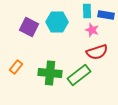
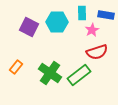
cyan rectangle: moved 5 px left, 2 px down
pink star: rotated 24 degrees clockwise
green cross: rotated 30 degrees clockwise
